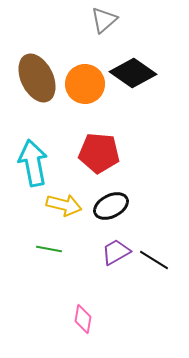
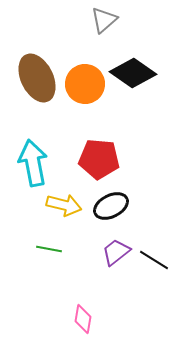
red pentagon: moved 6 px down
purple trapezoid: rotated 8 degrees counterclockwise
